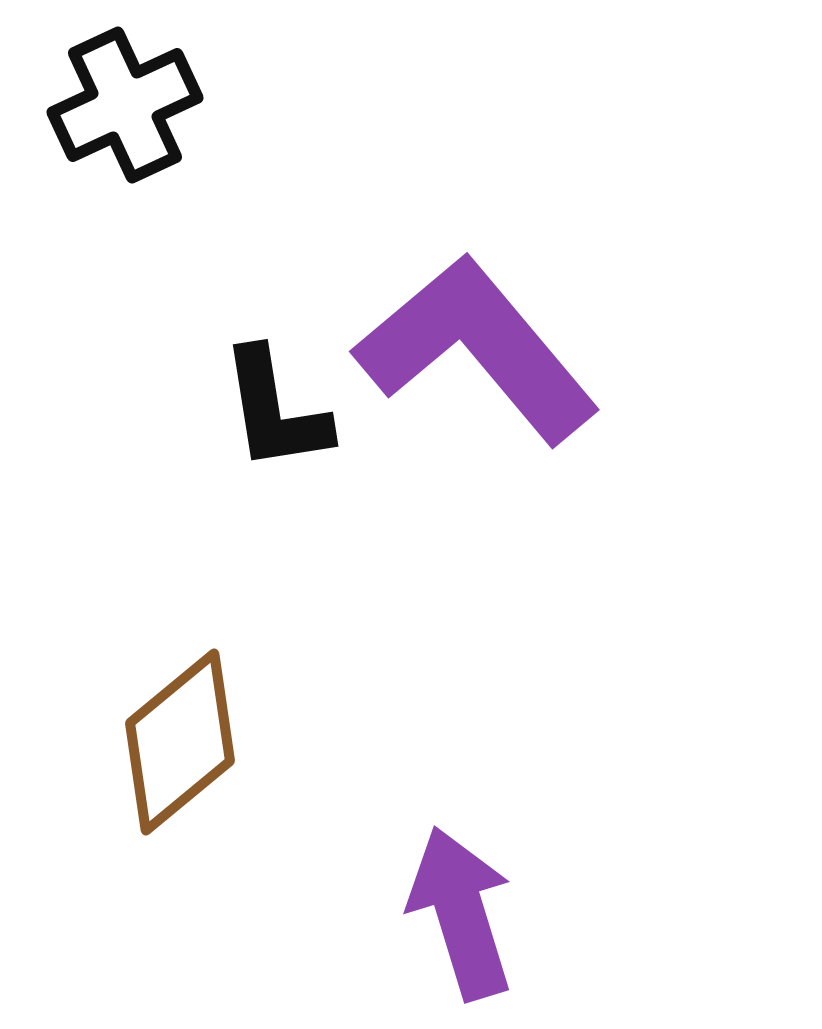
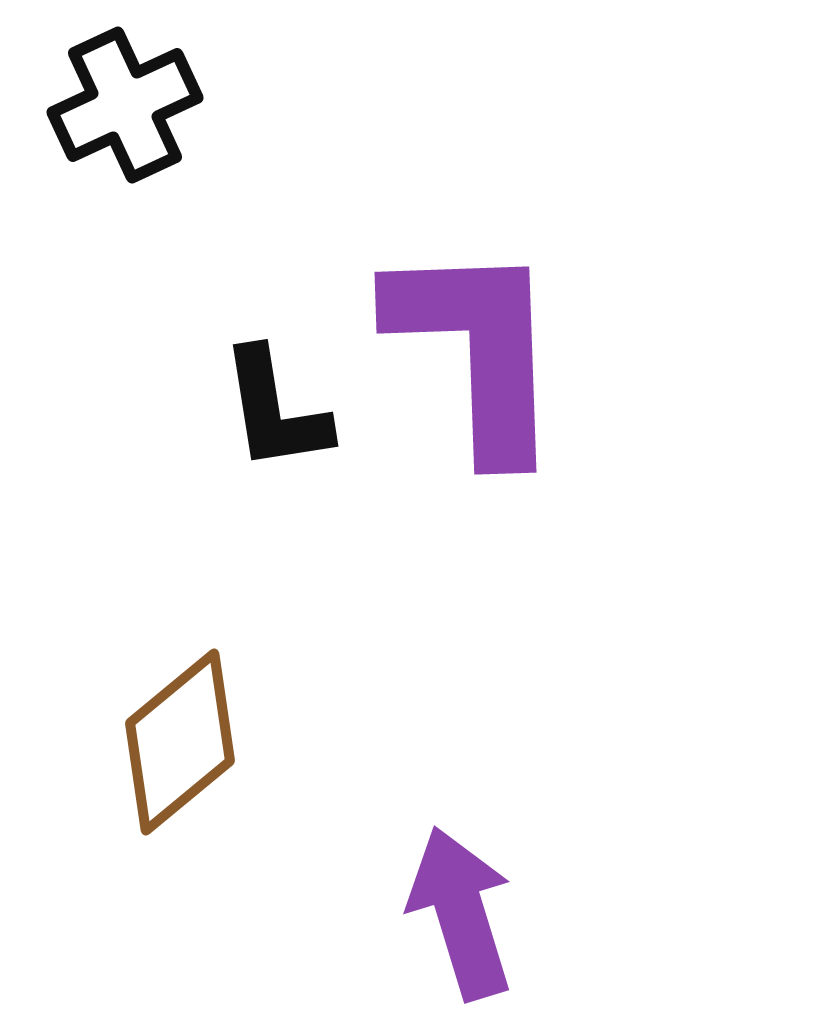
purple L-shape: rotated 38 degrees clockwise
